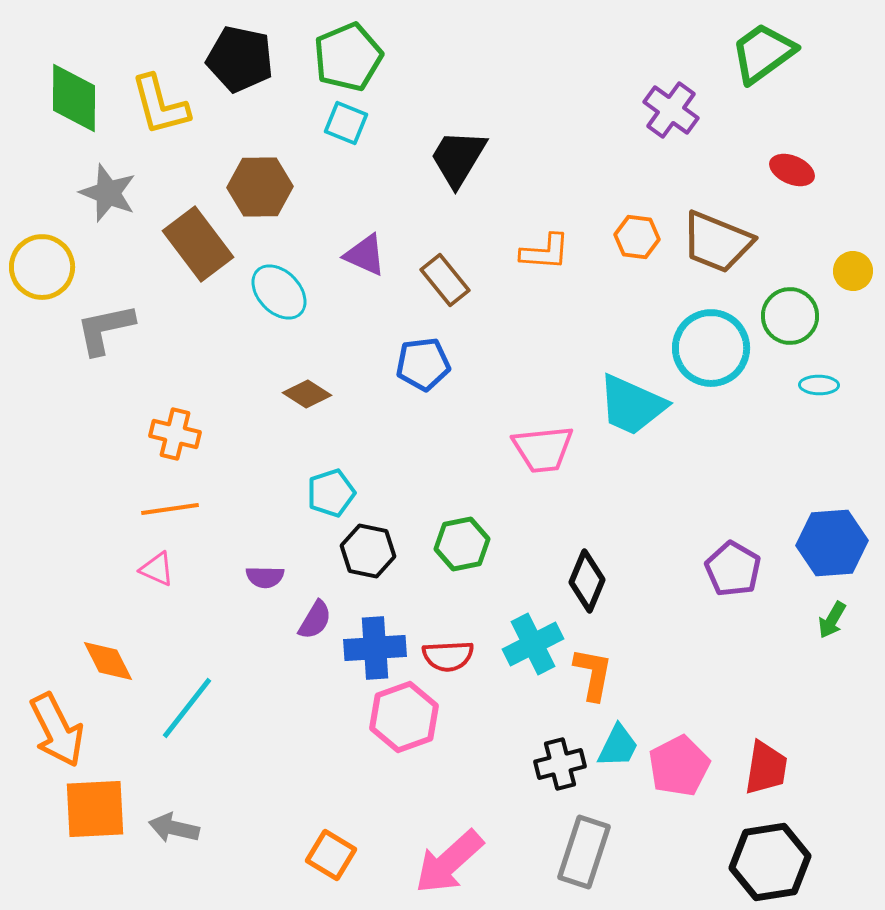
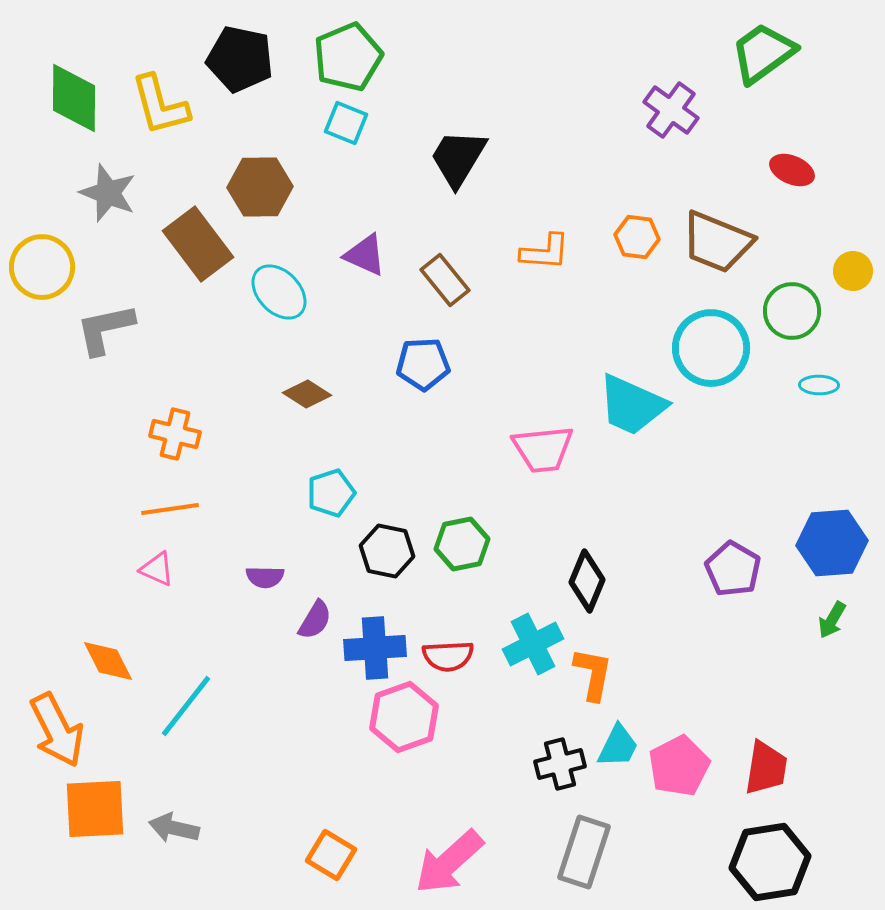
green circle at (790, 316): moved 2 px right, 5 px up
blue pentagon at (423, 364): rotated 4 degrees clockwise
black hexagon at (368, 551): moved 19 px right
cyan line at (187, 708): moved 1 px left, 2 px up
